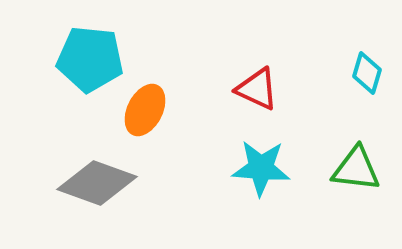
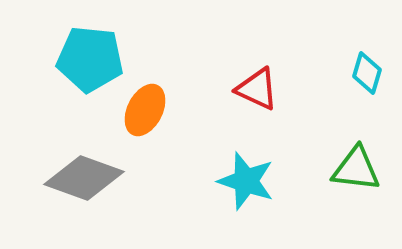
cyan star: moved 15 px left, 13 px down; rotated 14 degrees clockwise
gray diamond: moved 13 px left, 5 px up
